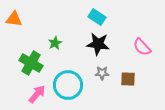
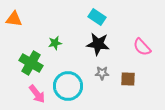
green star: rotated 16 degrees clockwise
cyan circle: moved 1 px down
pink arrow: rotated 102 degrees clockwise
